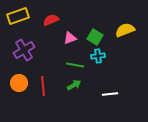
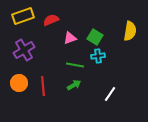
yellow rectangle: moved 5 px right
yellow semicircle: moved 5 px right, 1 px down; rotated 120 degrees clockwise
white line: rotated 49 degrees counterclockwise
